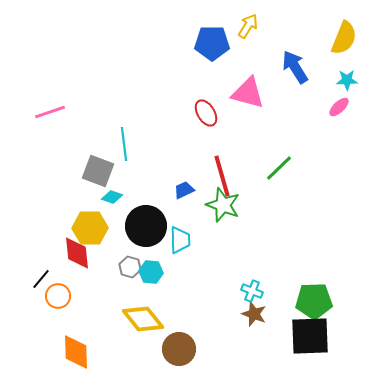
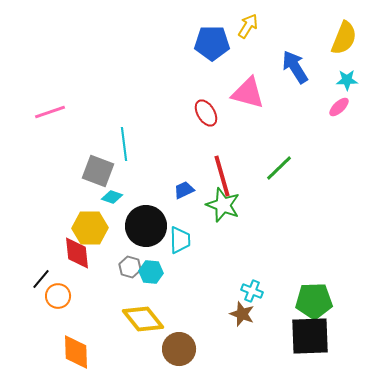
brown star: moved 12 px left
